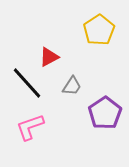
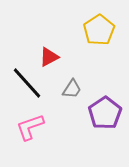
gray trapezoid: moved 3 px down
